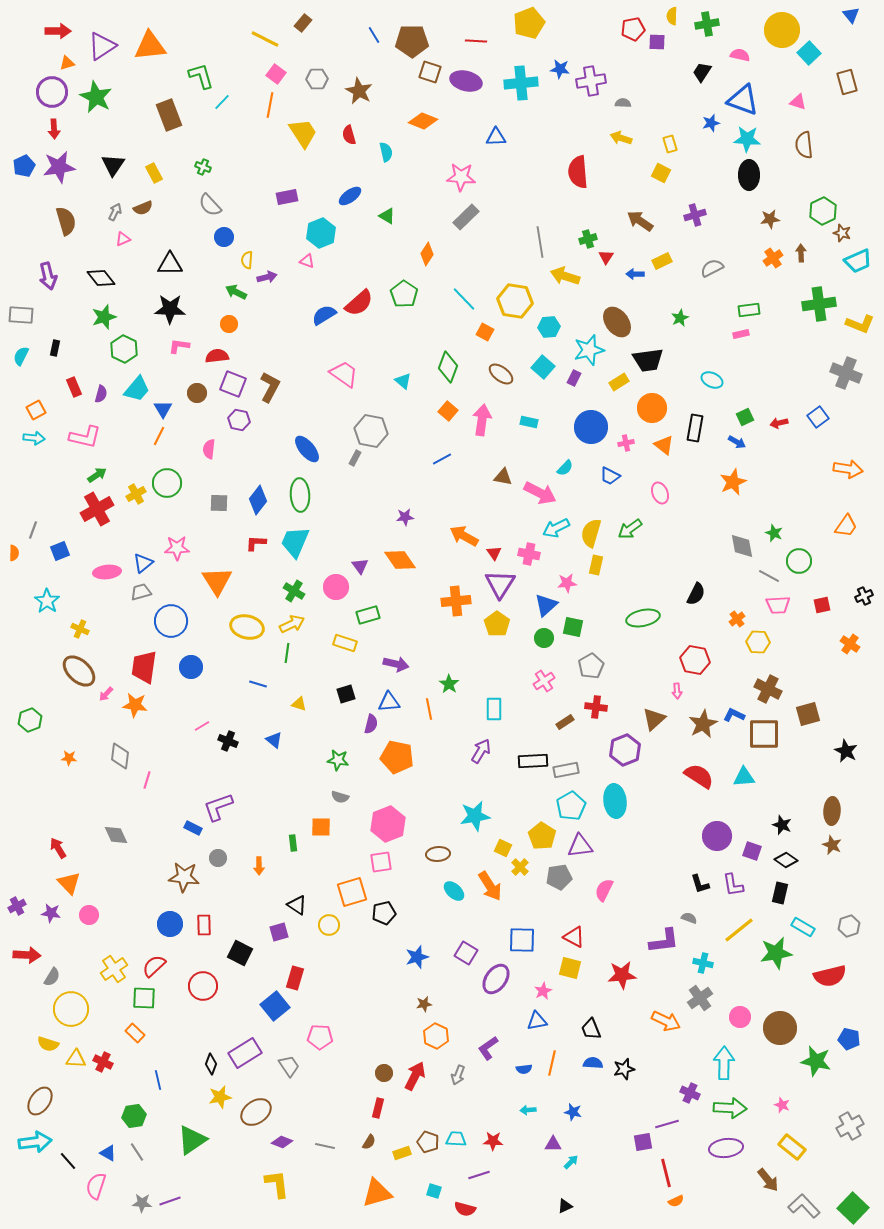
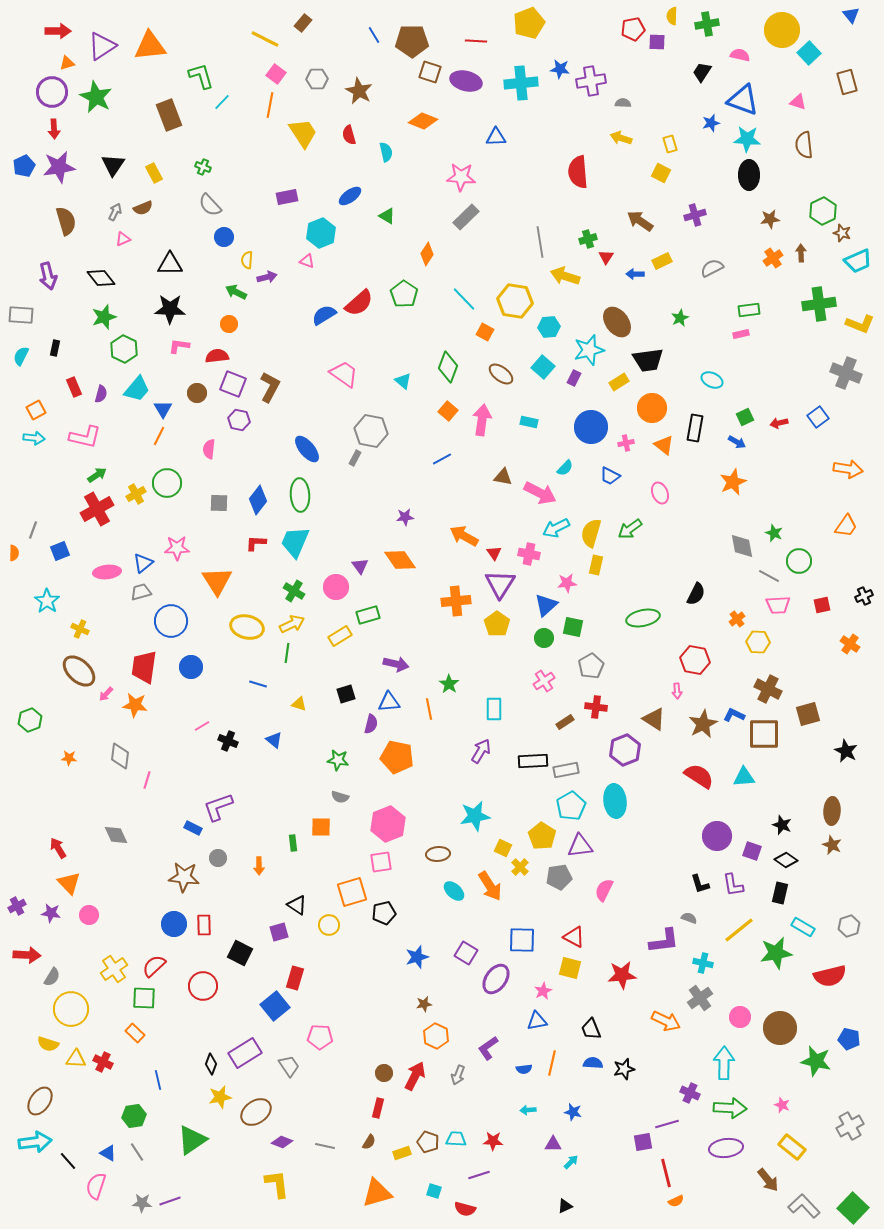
yellow rectangle at (345, 643): moved 5 px left, 7 px up; rotated 50 degrees counterclockwise
brown triangle at (654, 719): rotated 45 degrees counterclockwise
blue circle at (170, 924): moved 4 px right
